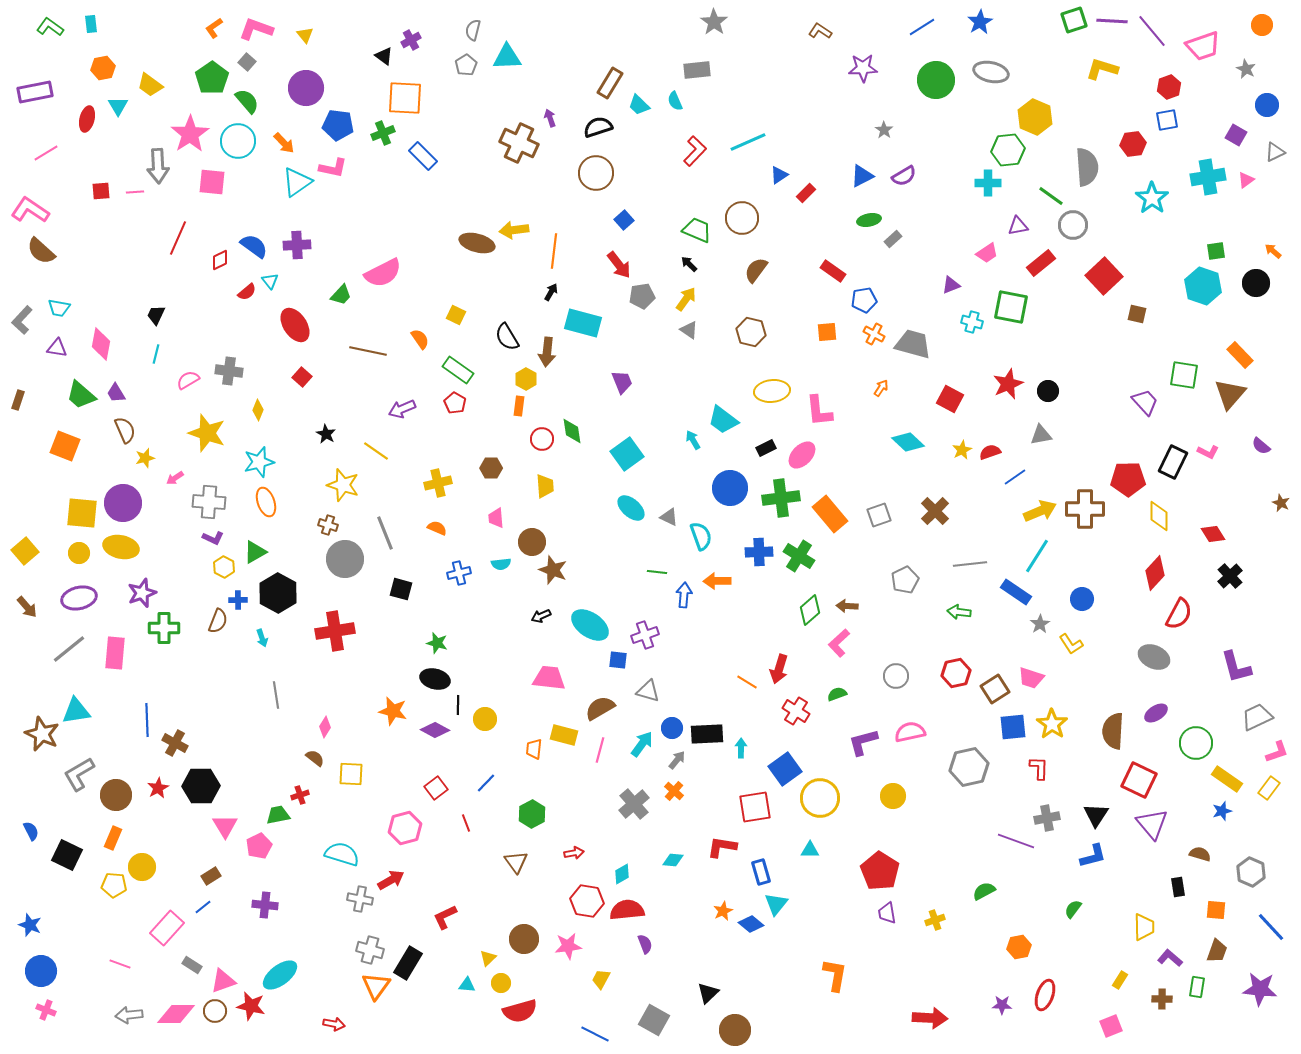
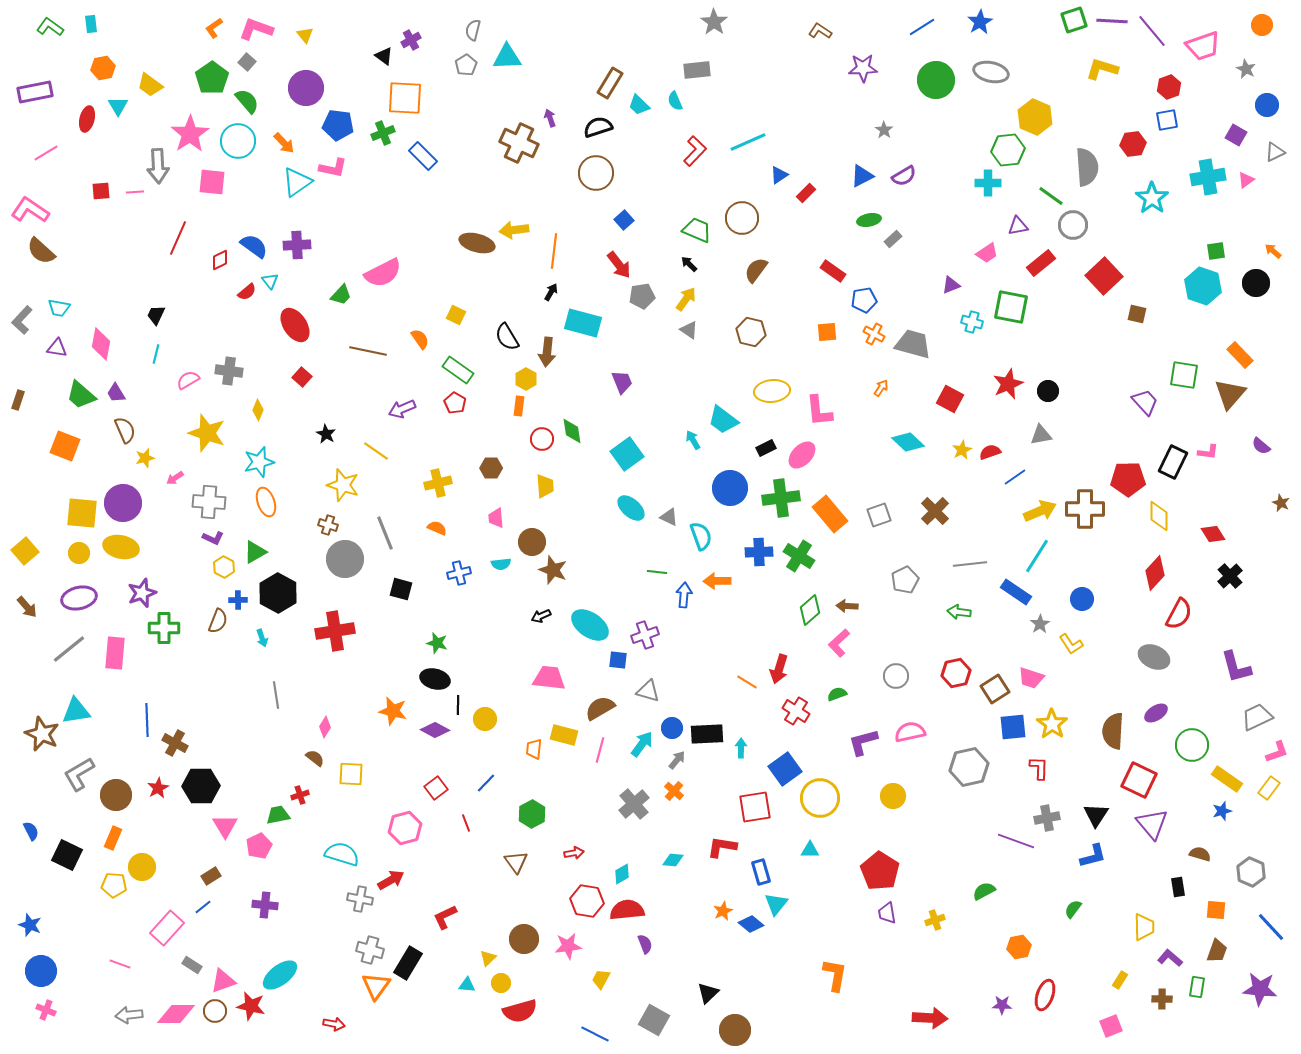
pink L-shape at (1208, 452): rotated 20 degrees counterclockwise
green circle at (1196, 743): moved 4 px left, 2 px down
